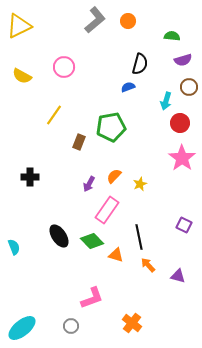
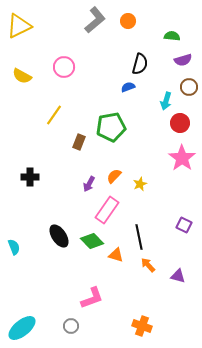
orange cross: moved 10 px right, 3 px down; rotated 18 degrees counterclockwise
